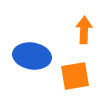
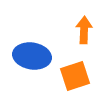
orange square: rotated 8 degrees counterclockwise
